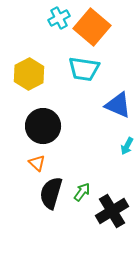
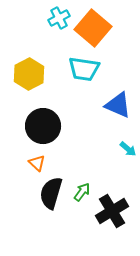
orange square: moved 1 px right, 1 px down
cyan arrow: moved 1 px right, 3 px down; rotated 78 degrees counterclockwise
